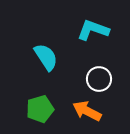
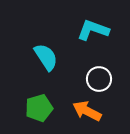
green pentagon: moved 1 px left, 1 px up
